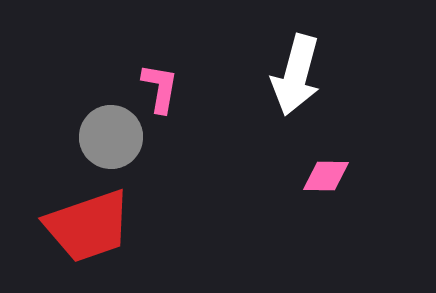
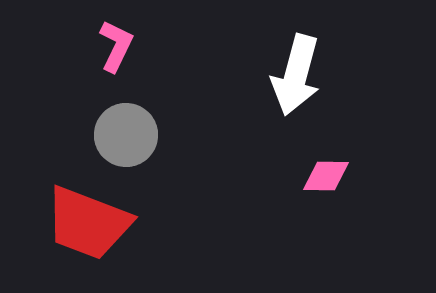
pink L-shape: moved 44 px left, 42 px up; rotated 16 degrees clockwise
gray circle: moved 15 px right, 2 px up
red trapezoid: moved 3 px up; rotated 40 degrees clockwise
